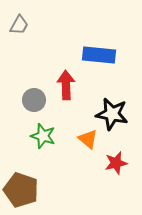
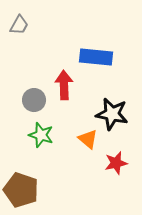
blue rectangle: moved 3 px left, 2 px down
red arrow: moved 2 px left
green star: moved 2 px left, 1 px up
